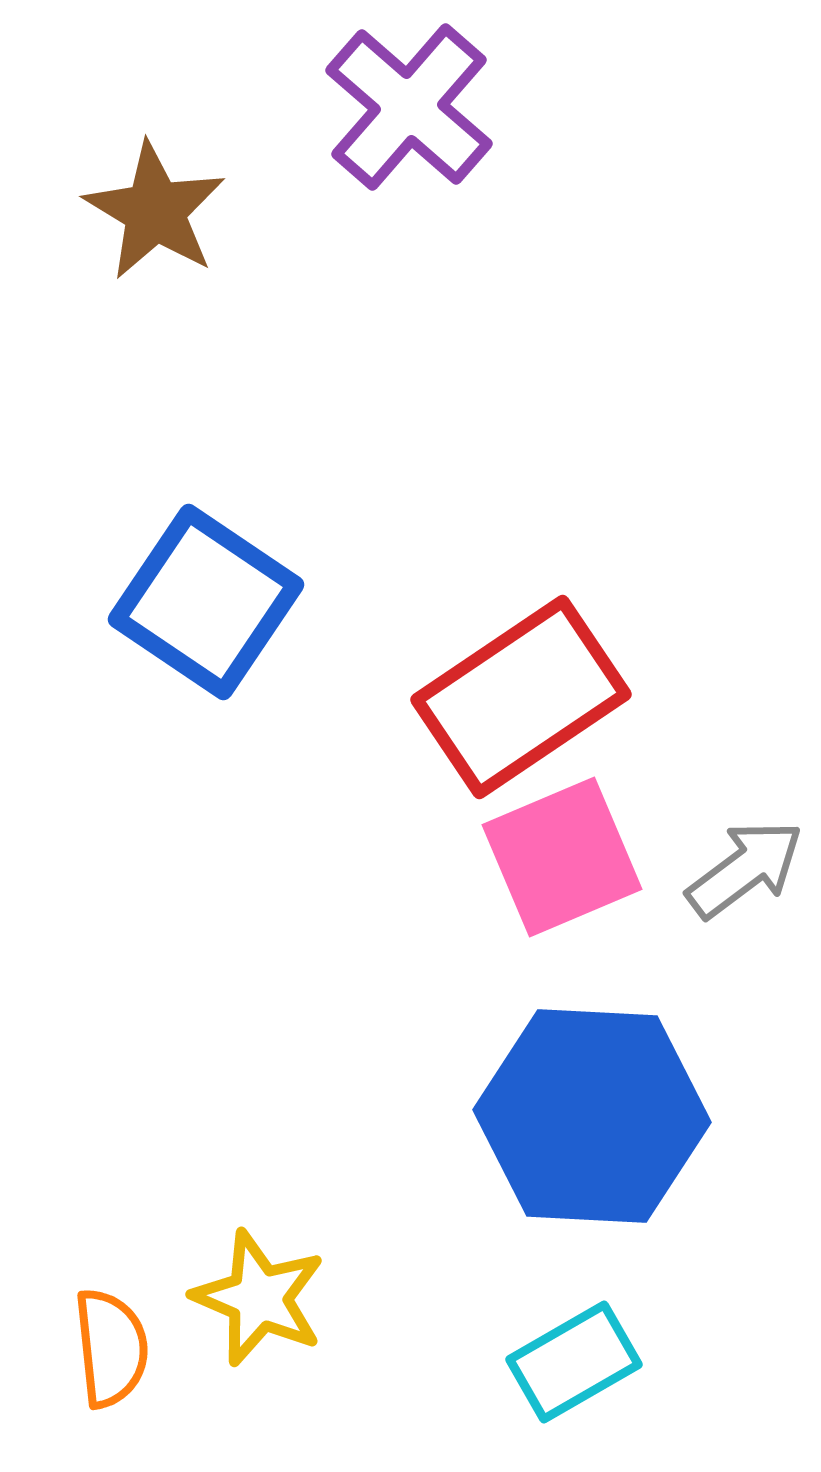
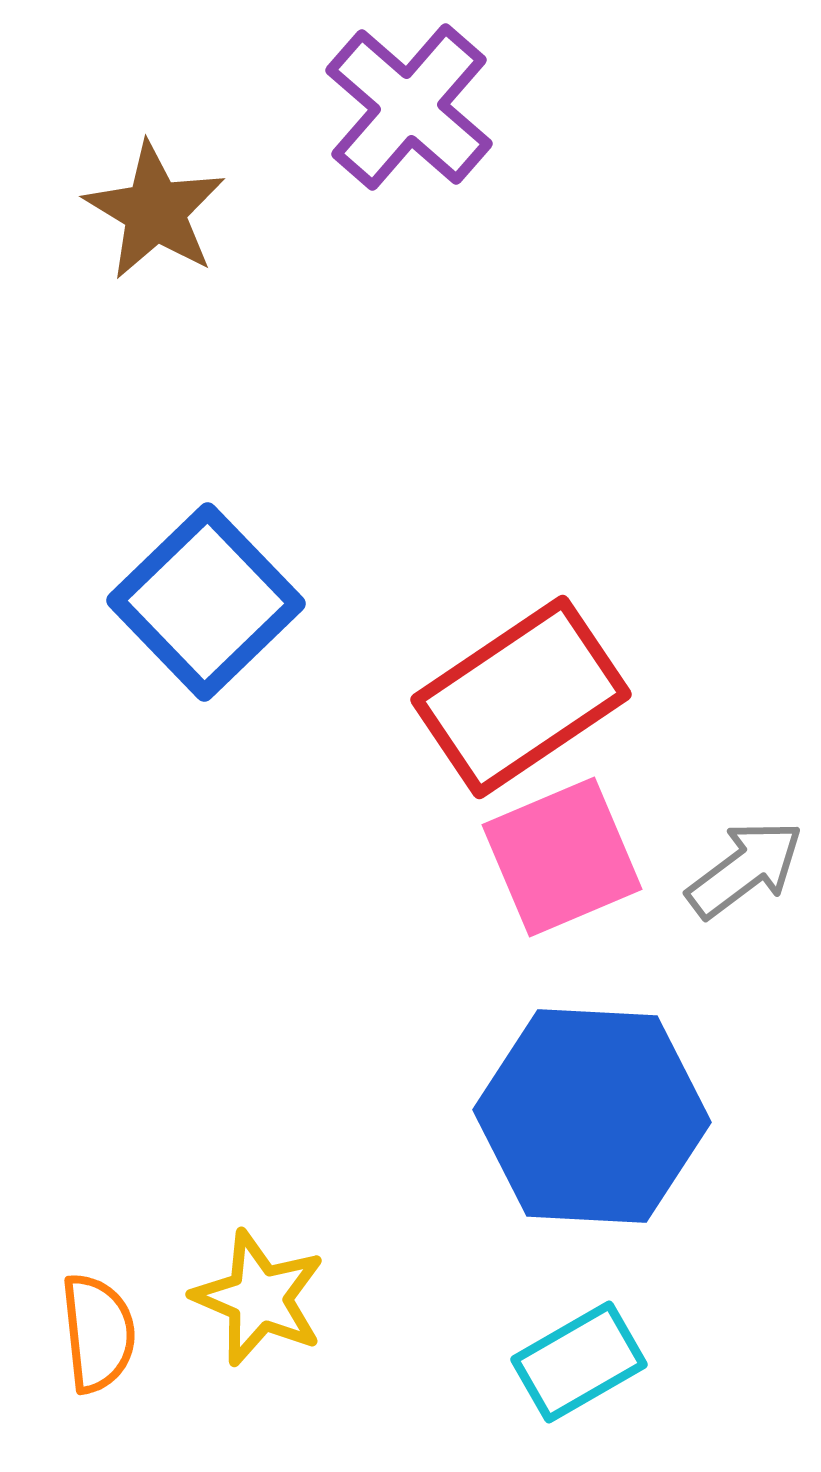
blue square: rotated 12 degrees clockwise
orange semicircle: moved 13 px left, 15 px up
cyan rectangle: moved 5 px right
